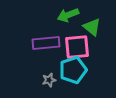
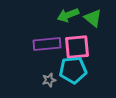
green triangle: moved 1 px right, 9 px up
purple rectangle: moved 1 px right, 1 px down
cyan pentagon: rotated 12 degrees clockwise
